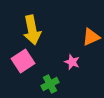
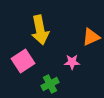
yellow arrow: moved 8 px right
pink star: rotated 21 degrees counterclockwise
